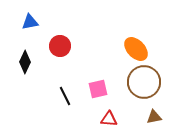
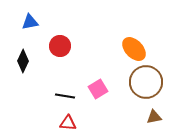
orange ellipse: moved 2 px left
black diamond: moved 2 px left, 1 px up
brown circle: moved 2 px right
pink square: rotated 18 degrees counterclockwise
black line: rotated 54 degrees counterclockwise
red triangle: moved 41 px left, 4 px down
